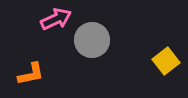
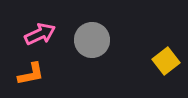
pink arrow: moved 16 px left, 15 px down
